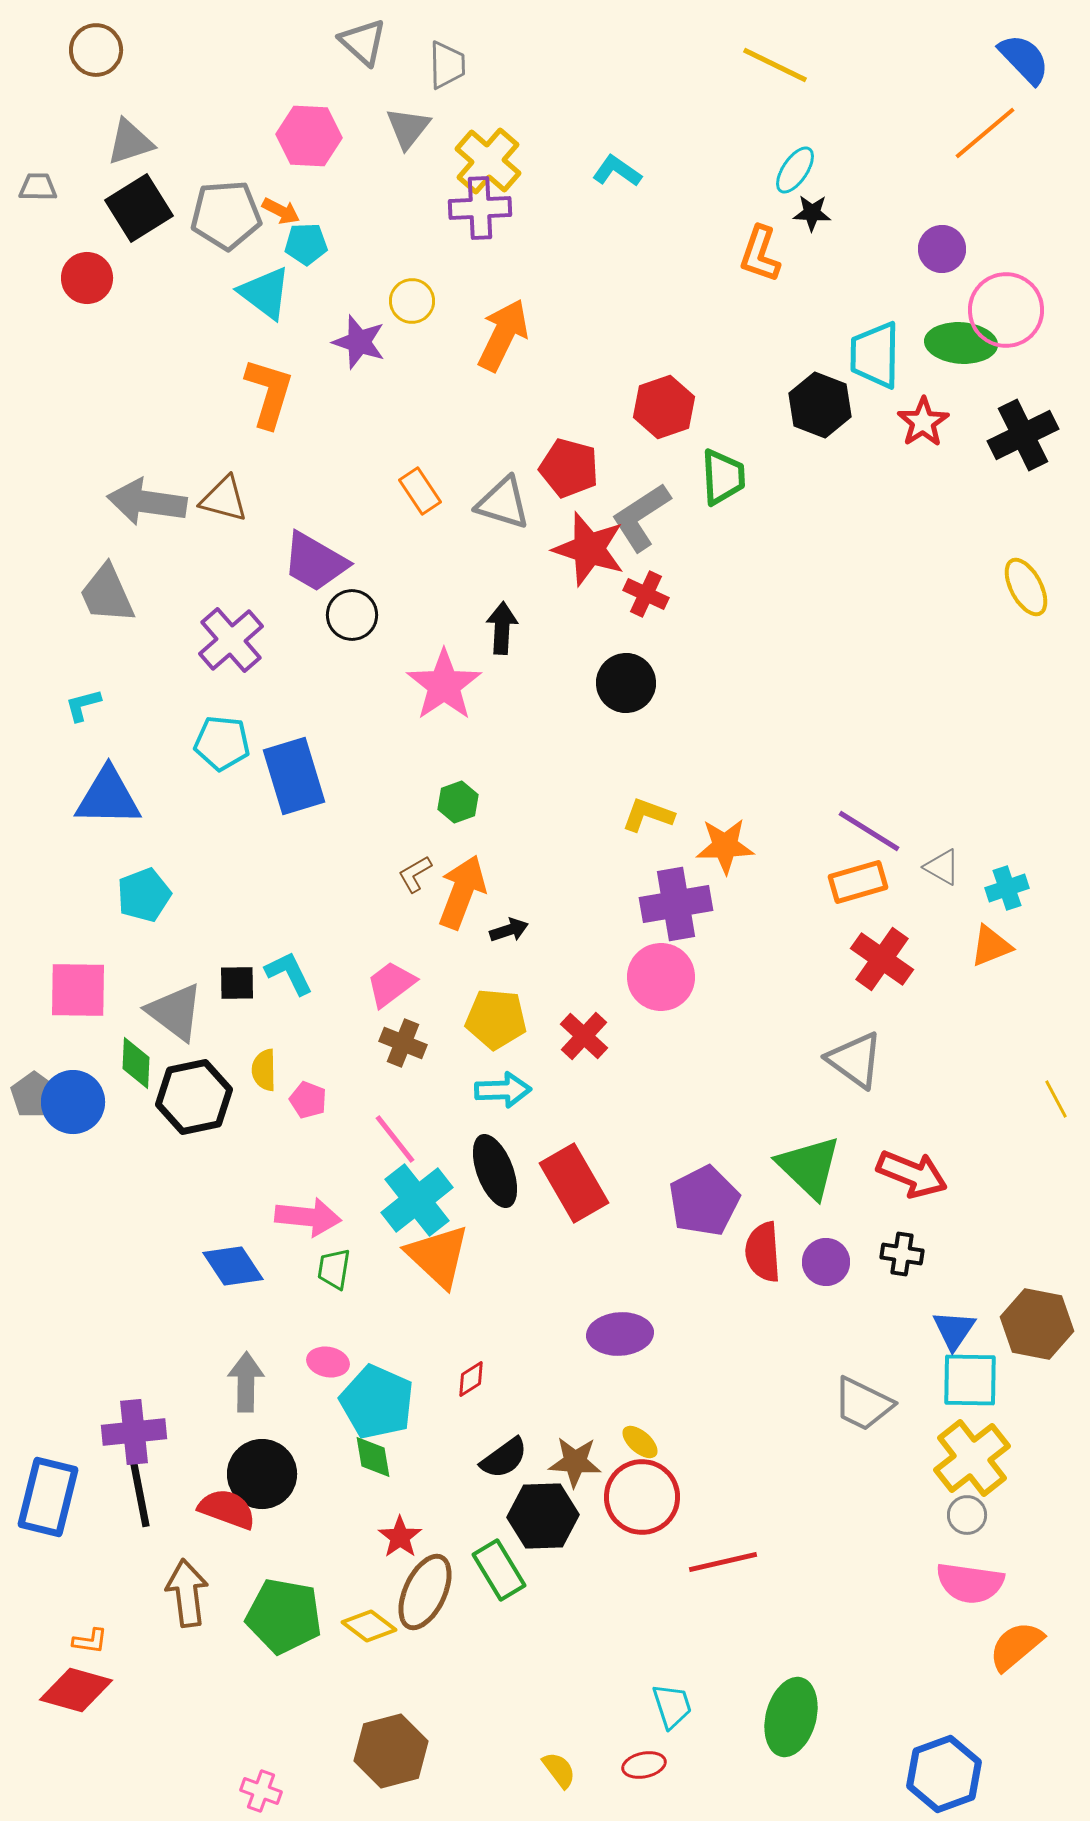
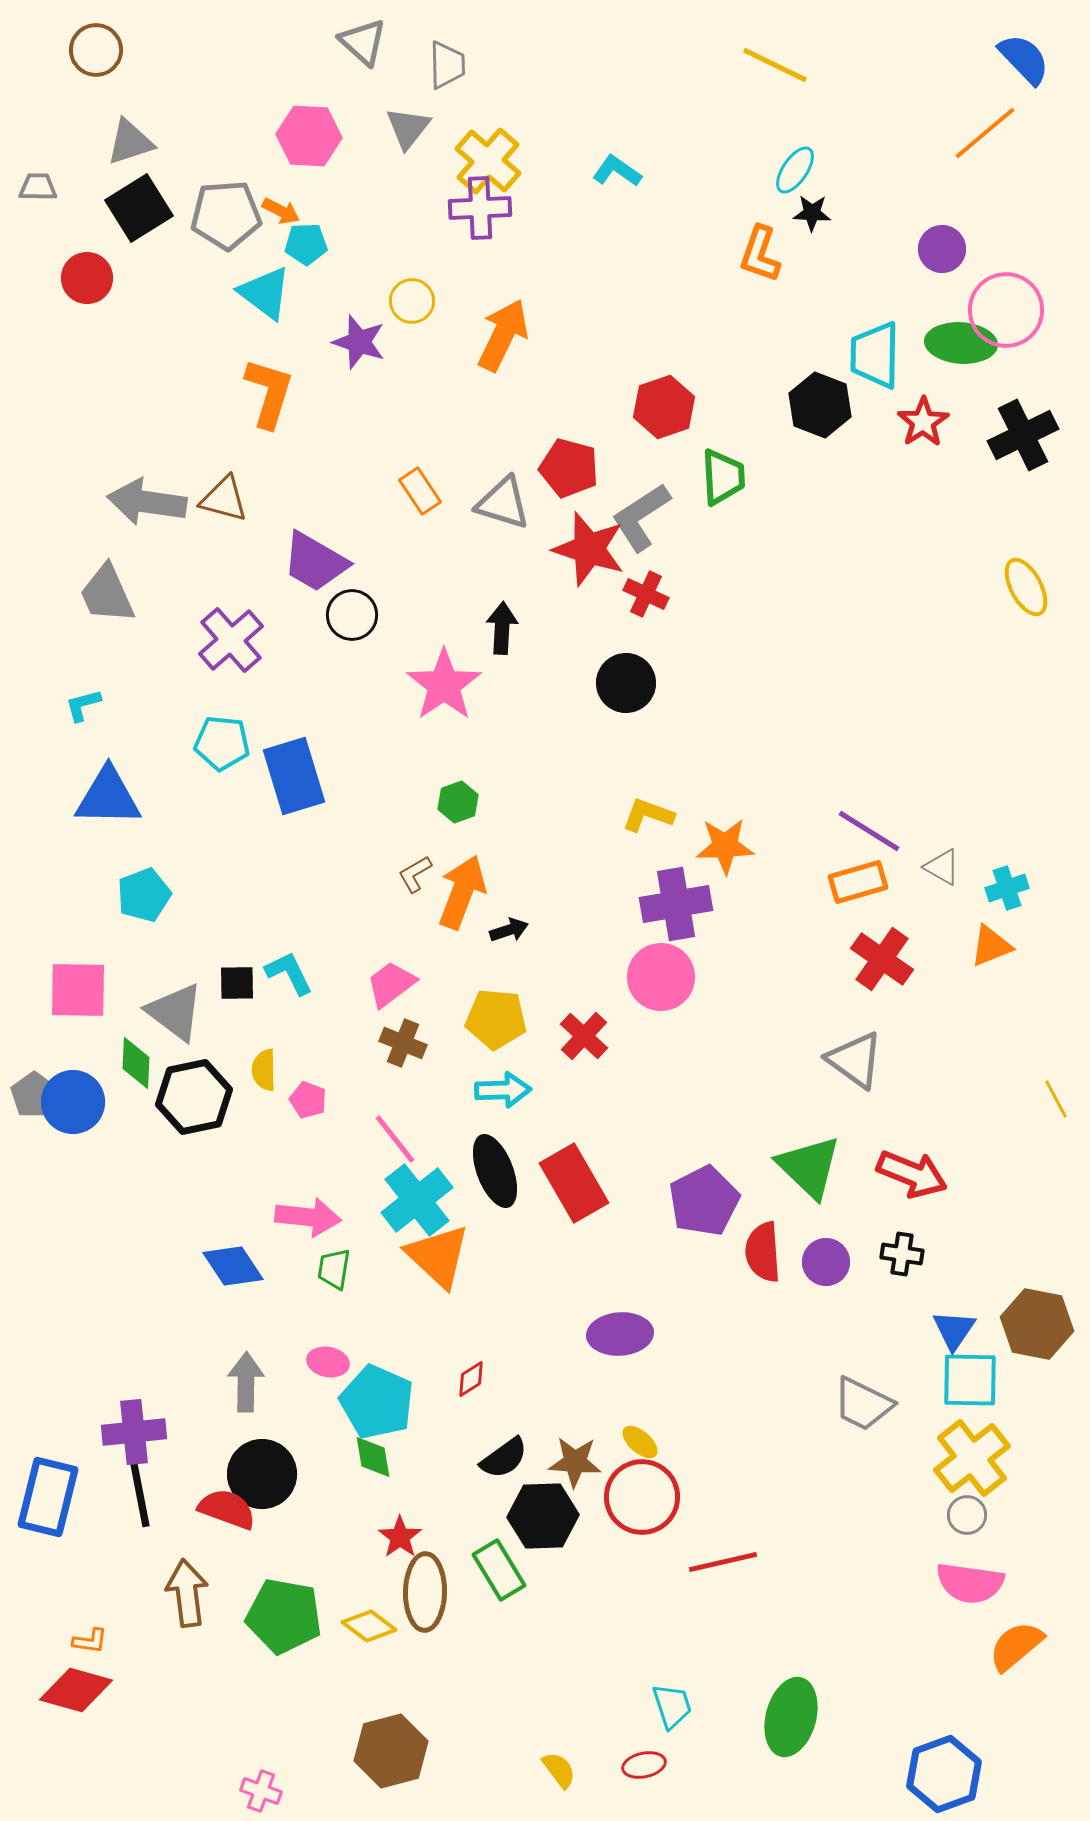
brown ellipse at (425, 1592): rotated 24 degrees counterclockwise
